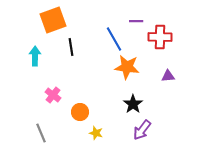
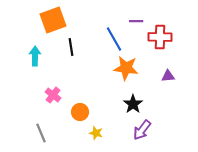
orange star: moved 1 px left, 1 px down
